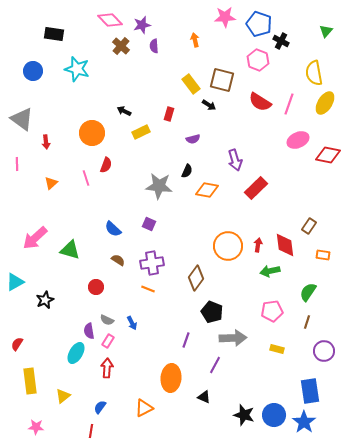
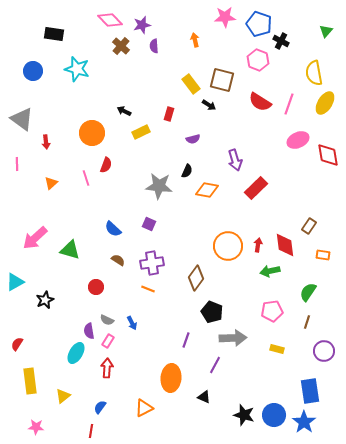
red diamond at (328, 155): rotated 70 degrees clockwise
